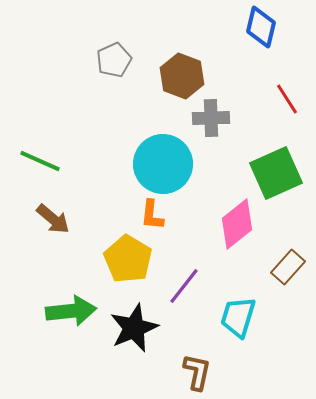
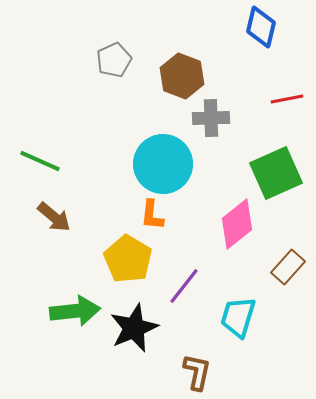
red line: rotated 68 degrees counterclockwise
brown arrow: moved 1 px right, 2 px up
green arrow: moved 4 px right
